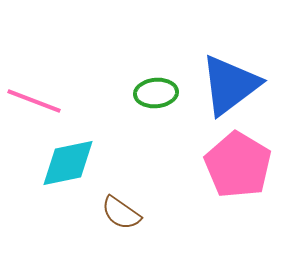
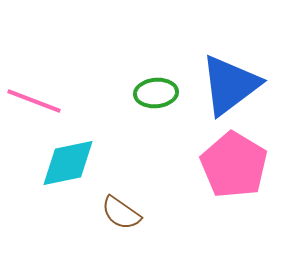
pink pentagon: moved 4 px left
